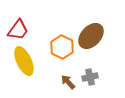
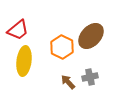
red trapezoid: rotated 15 degrees clockwise
yellow ellipse: rotated 32 degrees clockwise
